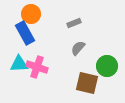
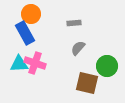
gray rectangle: rotated 16 degrees clockwise
pink cross: moved 2 px left, 4 px up
